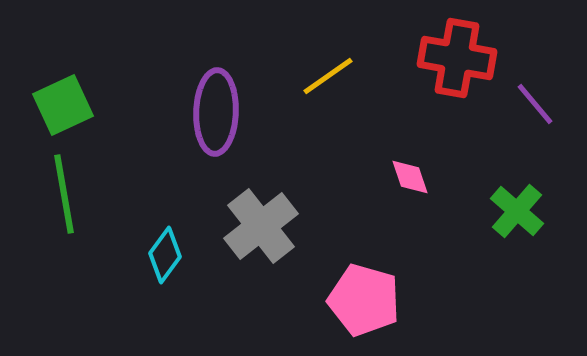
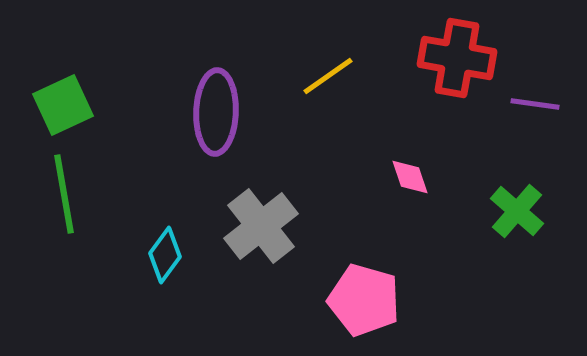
purple line: rotated 42 degrees counterclockwise
